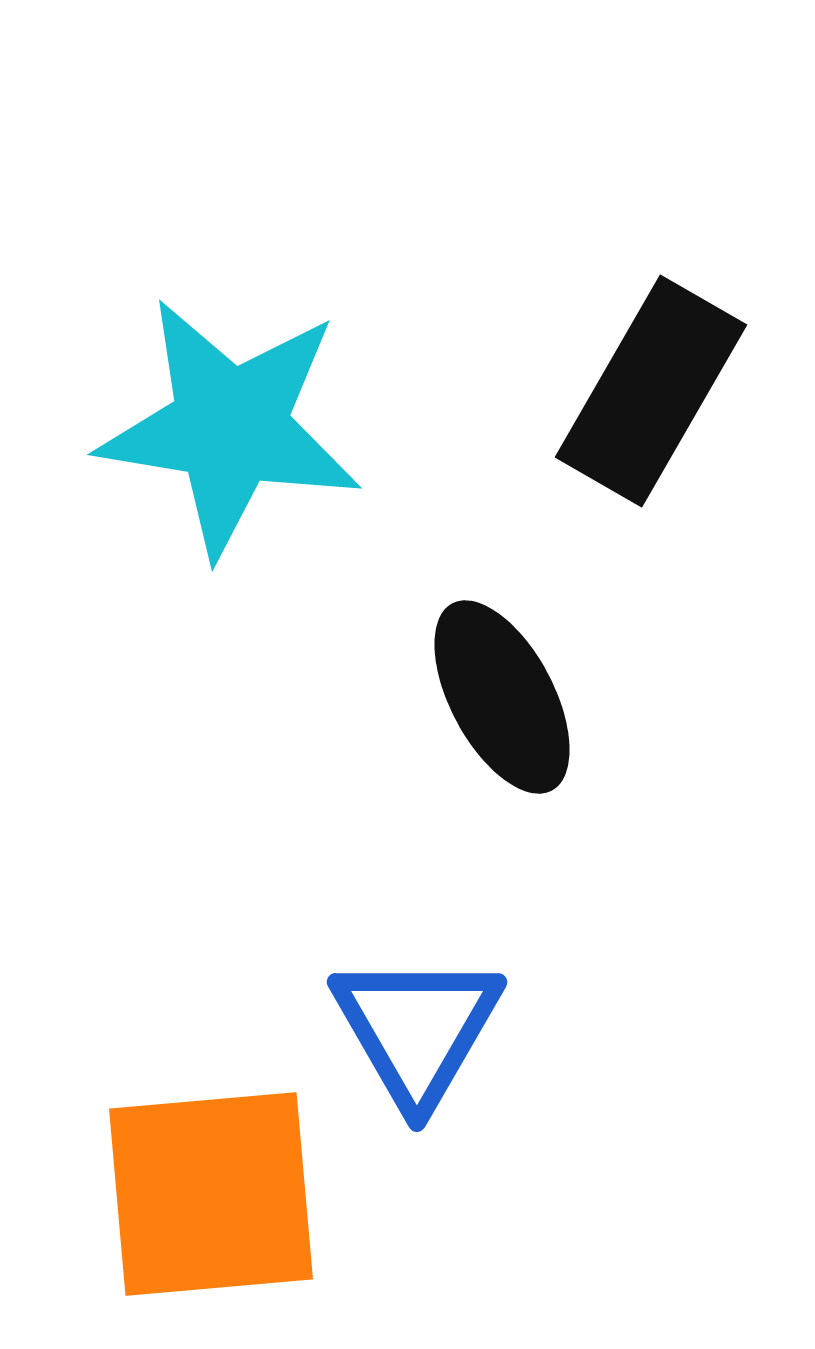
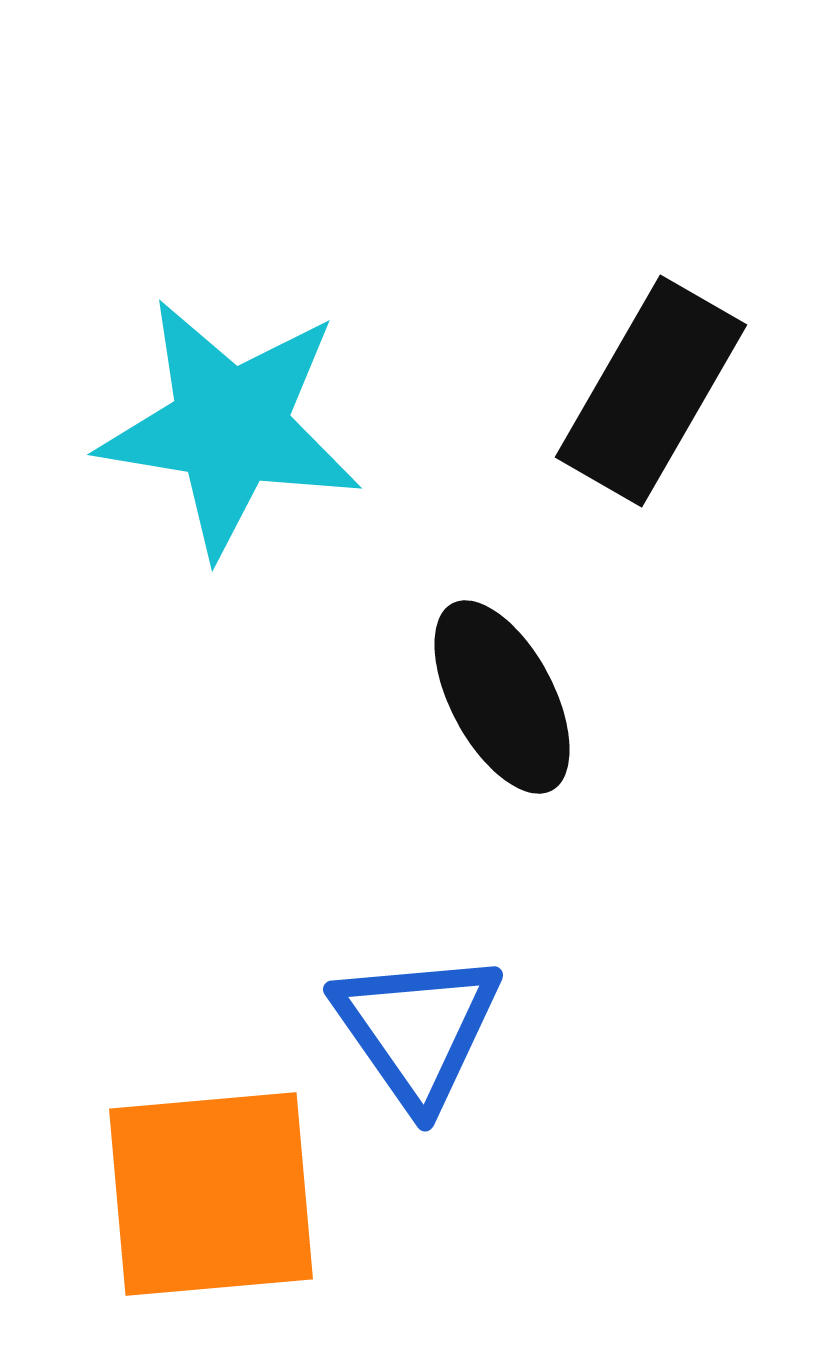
blue triangle: rotated 5 degrees counterclockwise
